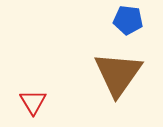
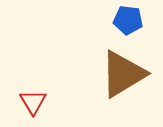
brown triangle: moved 5 px right; rotated 24 degrees clockwise
